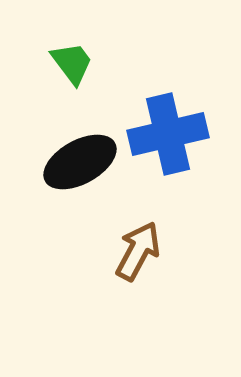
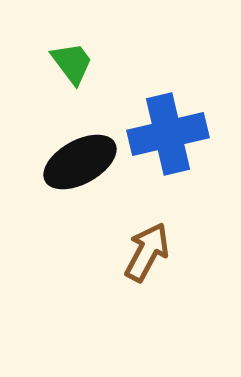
brown arrow: moved 9 px right, 1 px down
